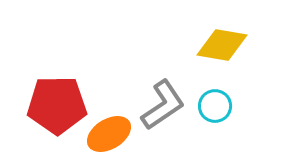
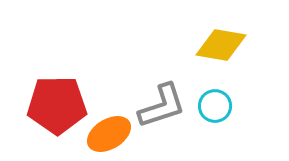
yellow diamond: moved 1 px left
gray L-shape: moved 1 px left, 1 px down; rotated 16 degrees clockwise
